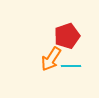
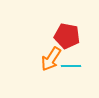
red pentagon: rotated 30 degrees clockwise
